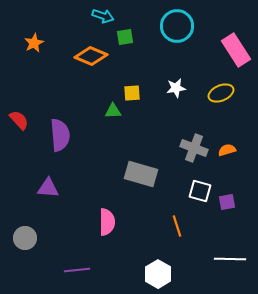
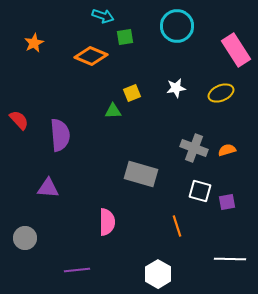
yellow square: rotated 18 degrees counterclockwise
